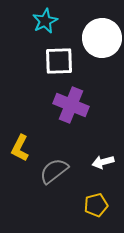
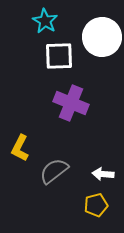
cyan star: rotated 15 degrees counterclockwise
white circle: moved 1 px up
white square: moved 5 px up
purple cross: moved 2 px up
white arrow: moved 12 px down; rotated 20 degrees clockwise
